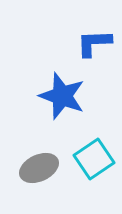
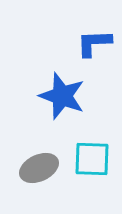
cyan square: moved 2 px left; rotated 36 degrees clockwise
